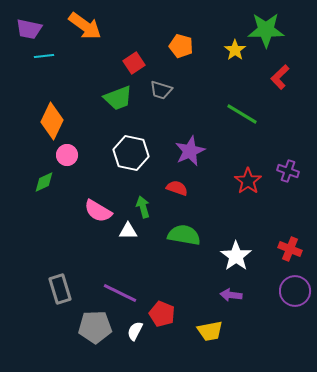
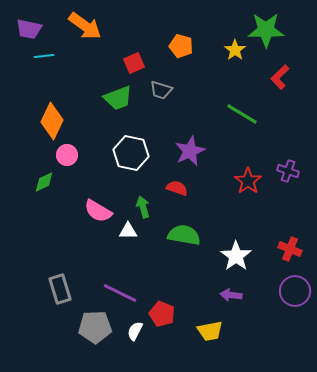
red square: rotated 10 degrees clockwise
